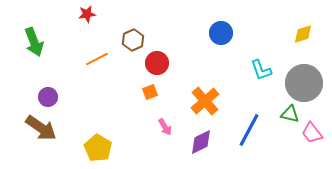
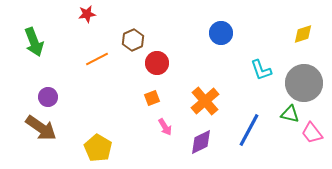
orange square: moved 2 px right, 6 px down
